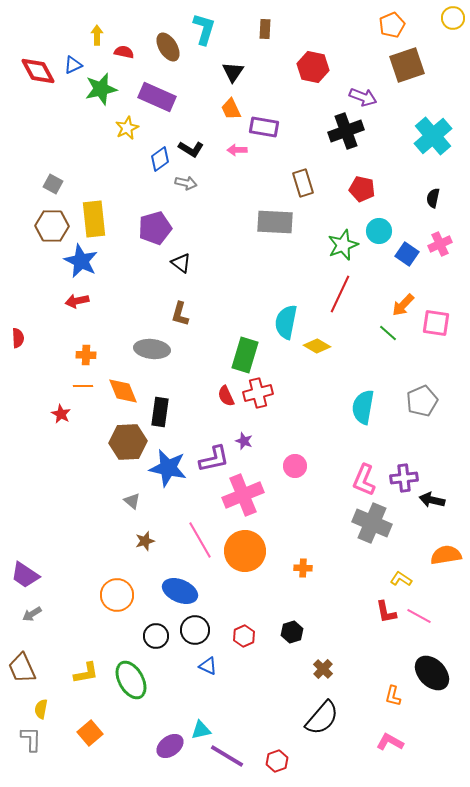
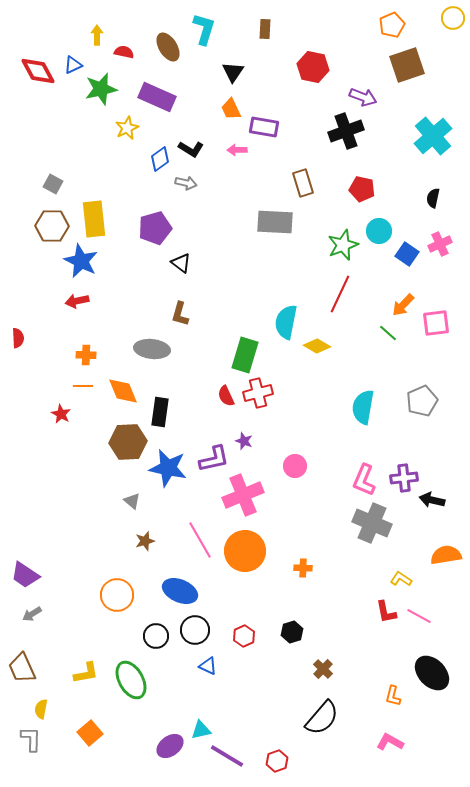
pink square at (436, 323): rotated 16 degrees counterclockwise
